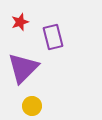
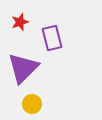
purple rectangle: moved 1 px left, 1 px down
yellow circle: moved 2 px up
